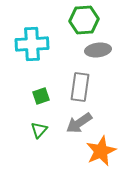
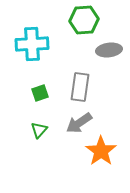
gray ellipse: moved 11 px right
green square: moved 1 px left, 3 px up
orange star: rotated 12 degrees counterclockwise
